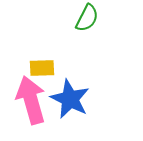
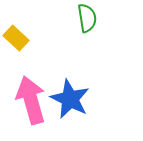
green semicircle: rotated 36 degrees counterclockwise
yellow rectangle: moved 26 px left, 30 px up; rotated 45 degrees clockwise
